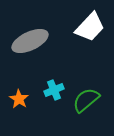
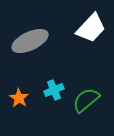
white trapezoid: moved 1 px right, 1 px down
orange star: moved 1 px up
